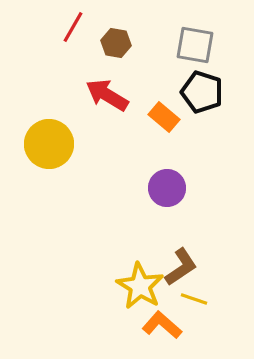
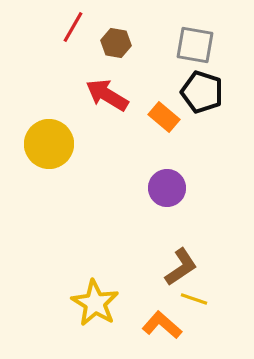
yellow star: moved 45 px left, 17 px down
